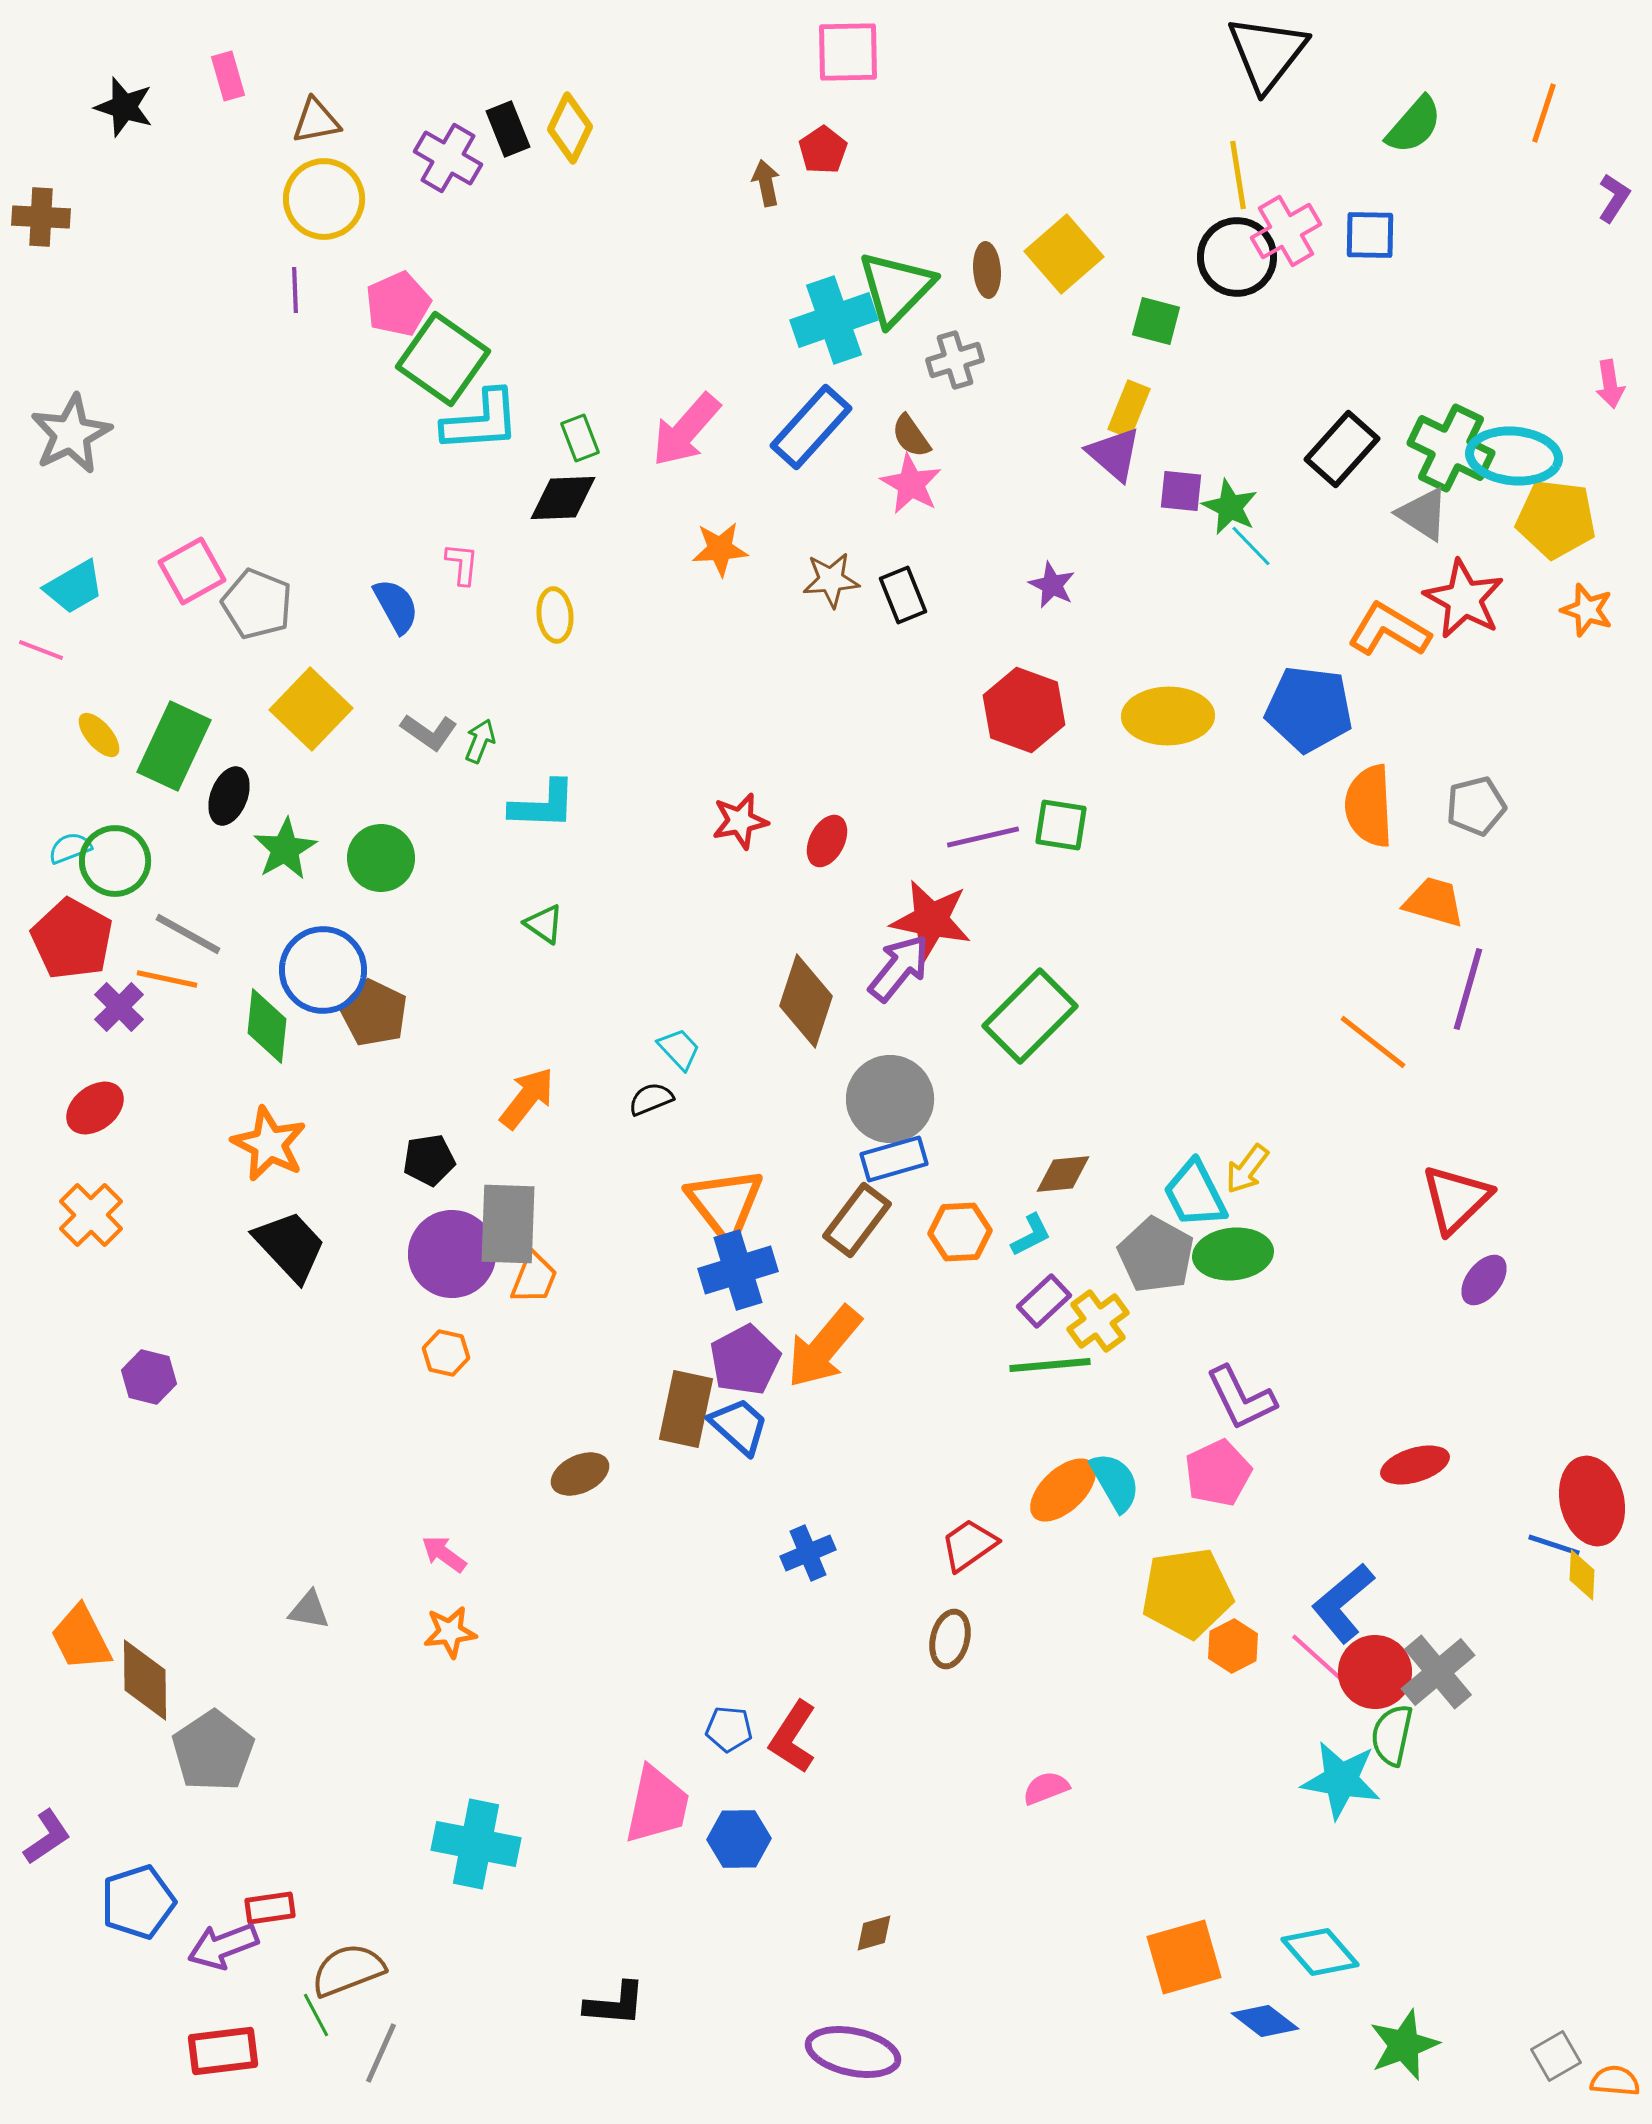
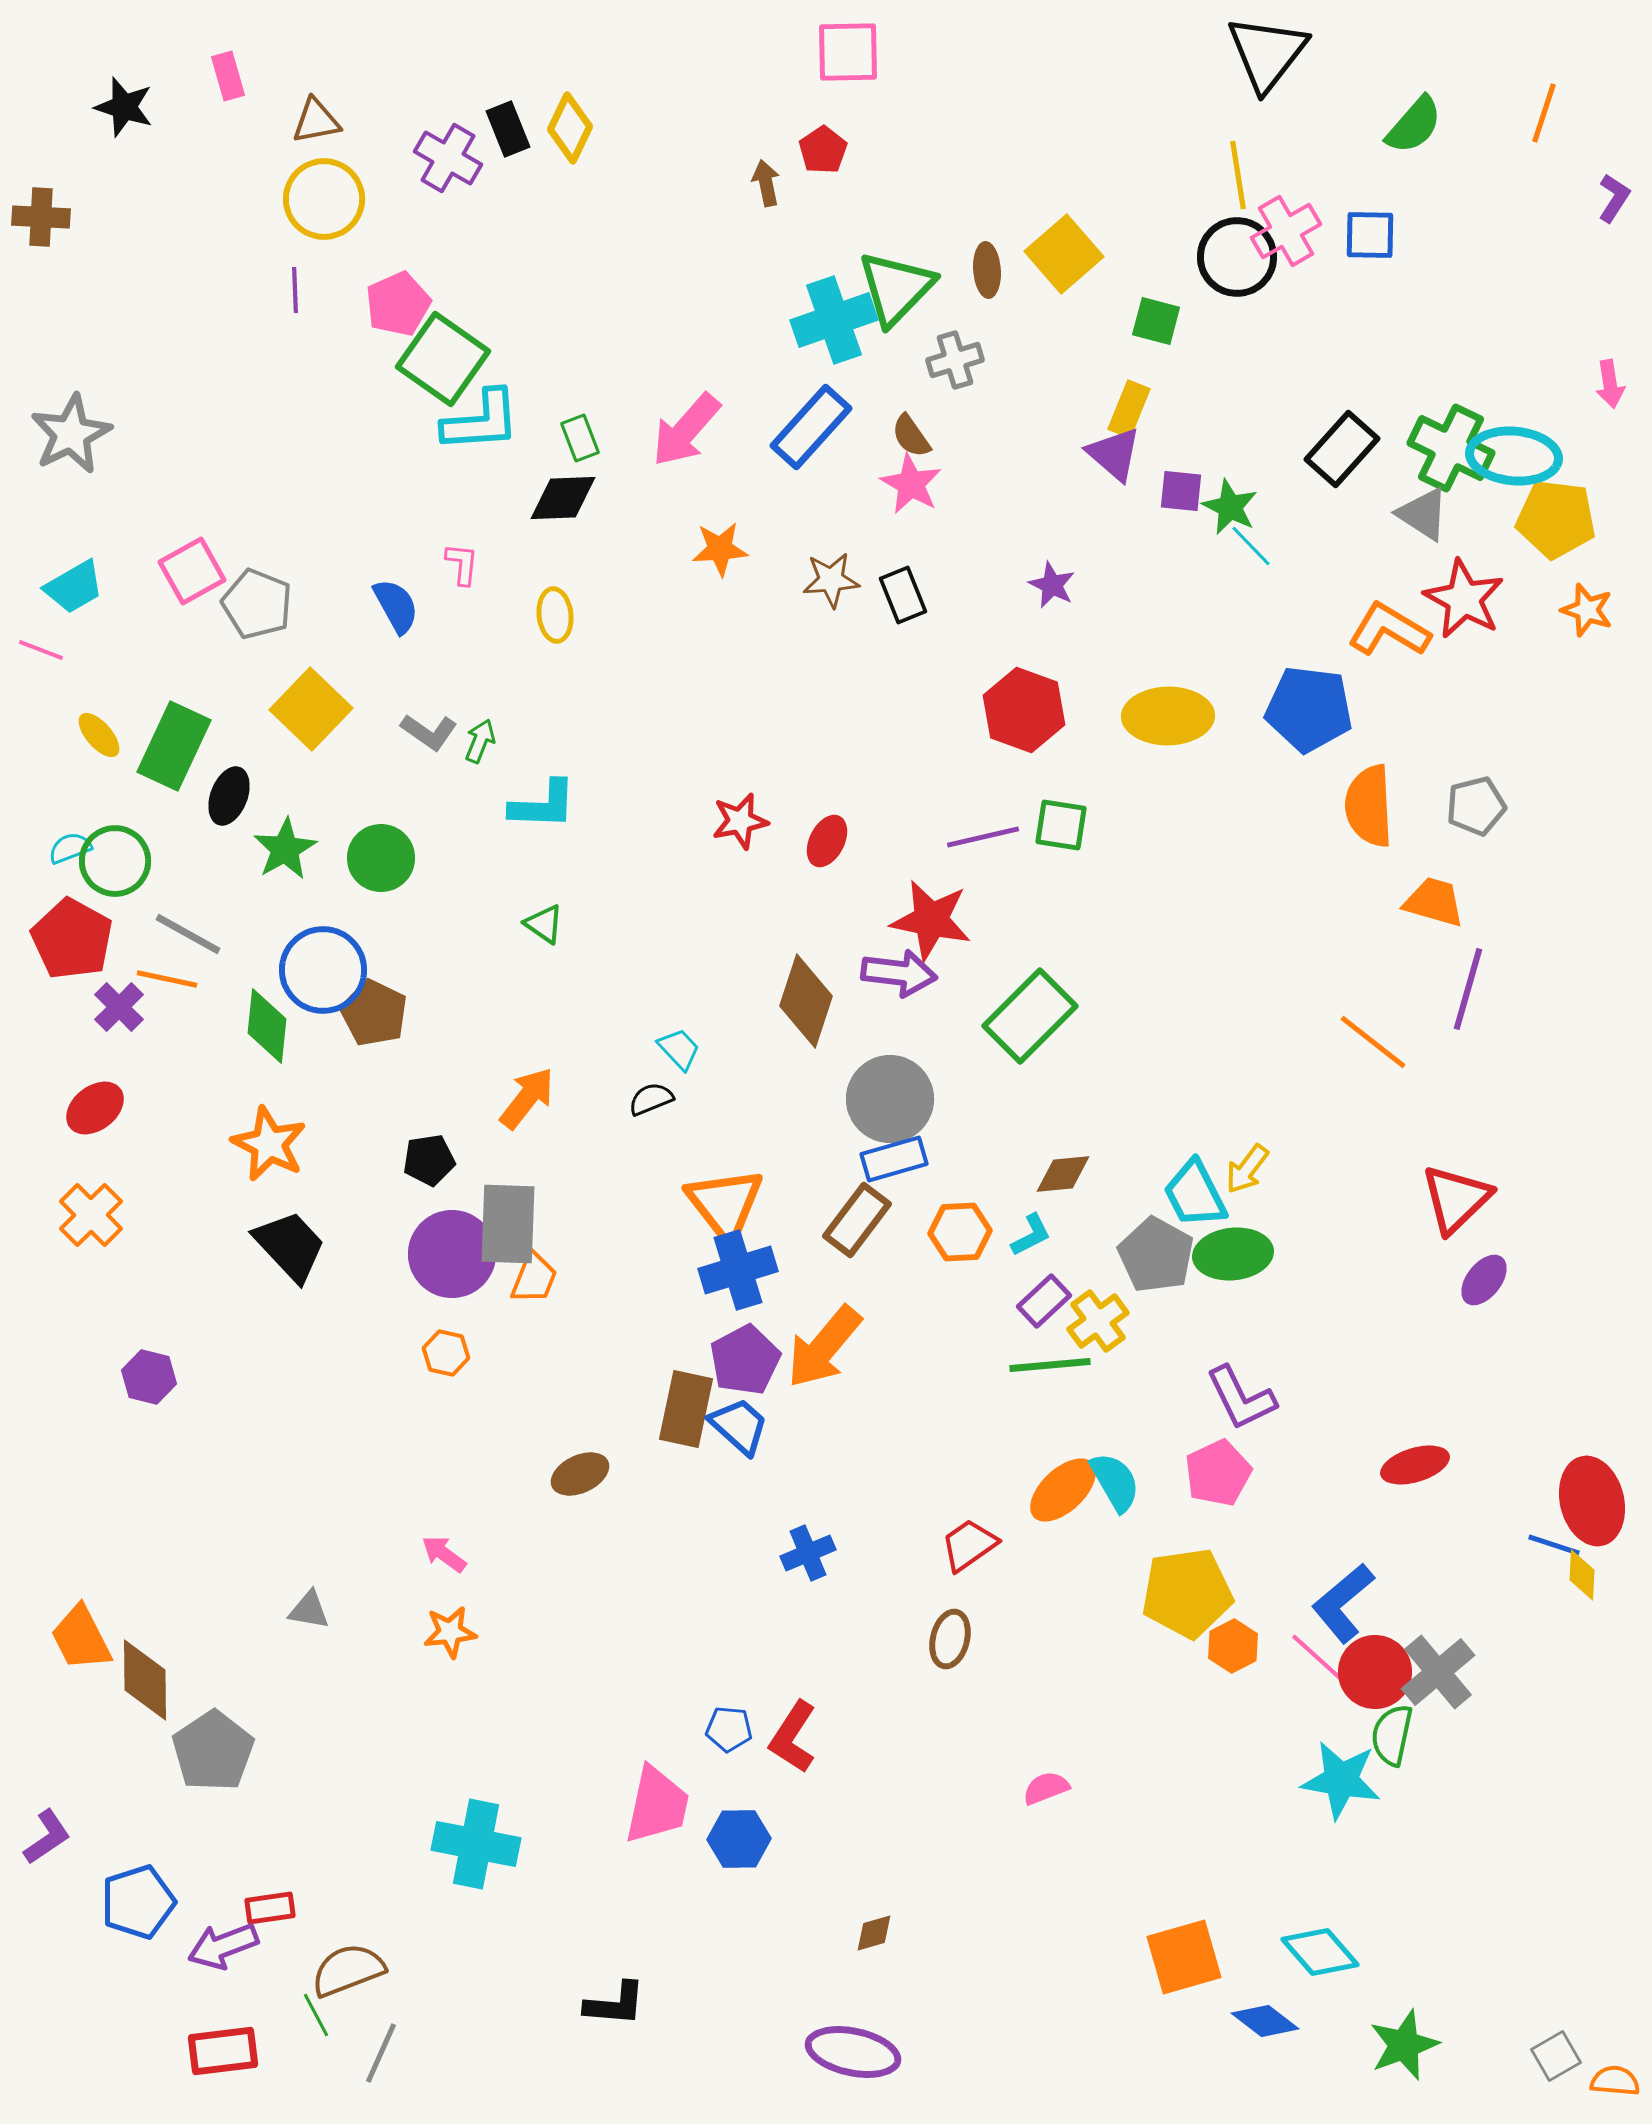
purple arrow at (899, 968): moved 5 px down; rotated 58 degrees clockwise
